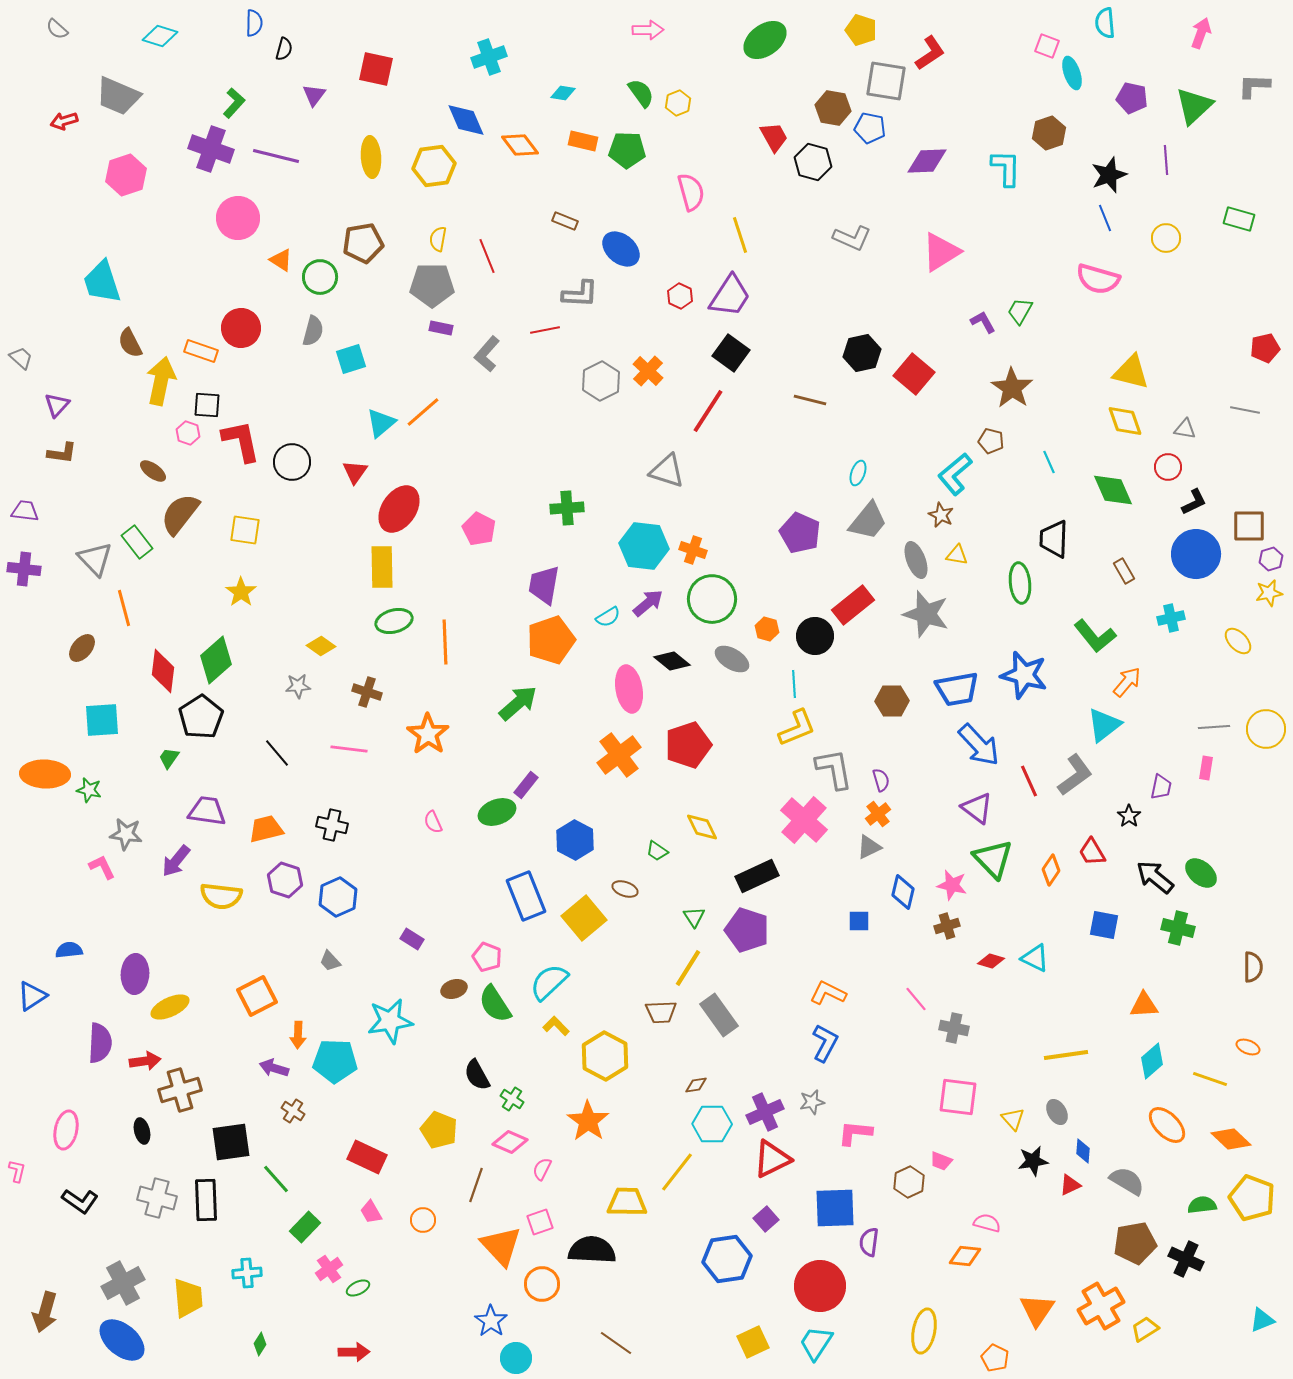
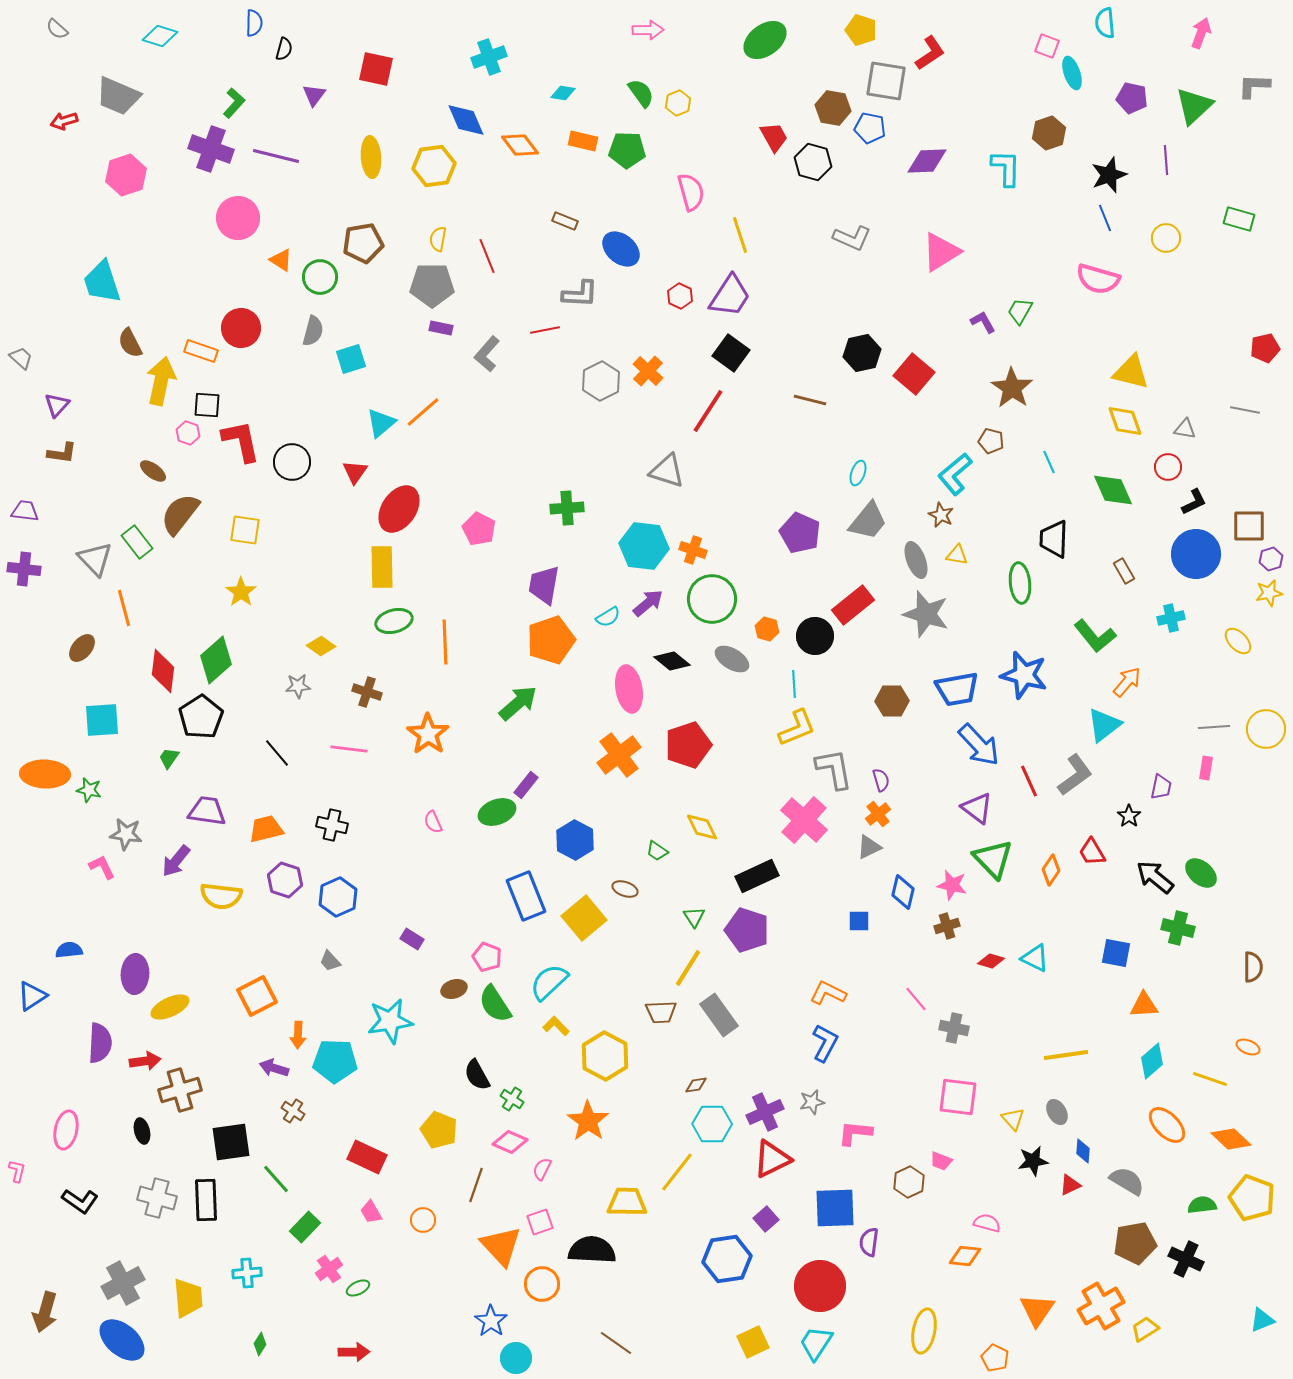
blue square at (1104, 925): moved 12 px right, 28 px down
